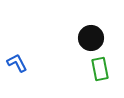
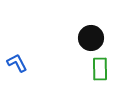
green rectangle: rotated 10 degrees clockwise
